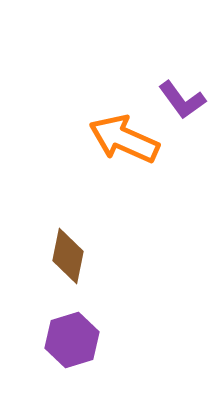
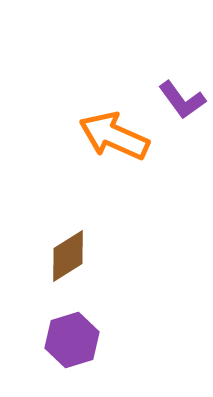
orange arrow: moved 10 px left, 3 px up
brown diamond: rotated 46 degrees clockwise
